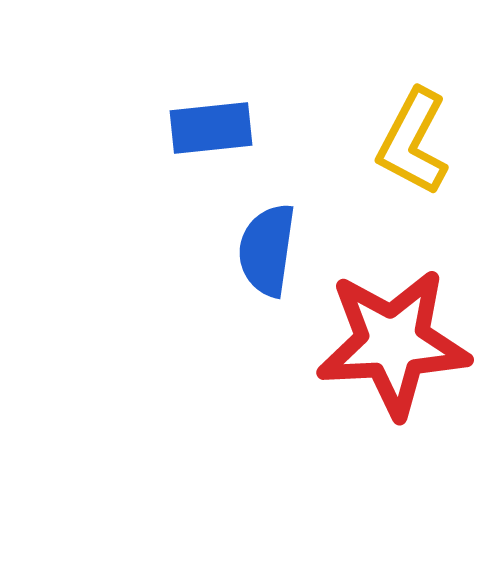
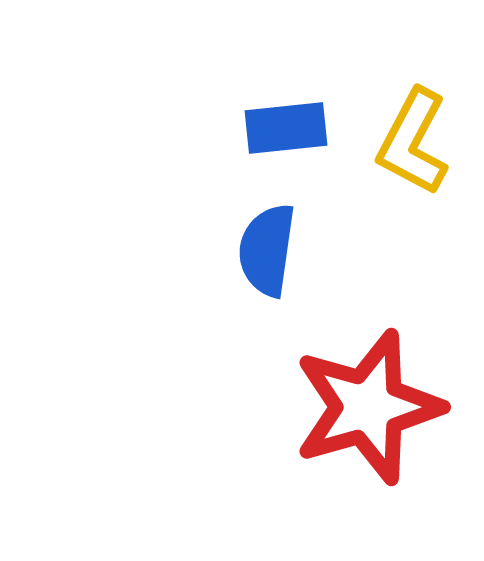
blue rectangle: moved 75 px right
red star: moved 25 px left, 64 px down; rotated 13 degrees counterclockwise
